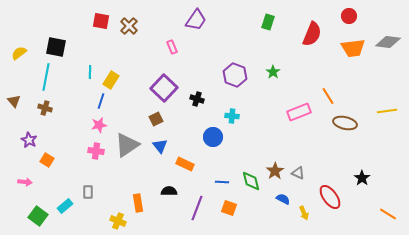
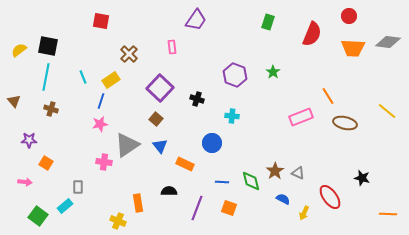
brown cross at (129, 26): moved 28 px down
black square at (56, 47): moved 8 px left, 1 px up
pink rectangle at (172, 47): rotated 16 degrees clockwise
orange trapezoid at (353, 48): rotated 10 degrees clockwise
yellow semicircle at (19, 53): moved 3 px up
cyan line at (90, 72): moved 7 px left, 5 px down; rotated 24 degrees counterclockwise
yellow rectangle at (111, 80): rotated 24 degrees clockwise
purple square at (164, 88): moved 4 px left
brown cross at (45, 108): moved 6 px right, 1 px down
yellow line at (387, 111): rotated 48 degrees clockwise
pink rectangle at (299, 112): moved 2 px right, 5 px down
brown square at (156, 119): rotated 24 degrees counterclockwise
pink star at (99, 125): moved 1 px right, 1 px up
blue circle at (213, 137): moved 1 px left, 6 px down
purple star at (29, 140): rotated 28 degrees counterclockwise
pink cross at (96, 151): moved 8 px right, 11 px down
orange square at (47, 160): moved 1 px left, 3 px down
black star at (362, 178): rotated 21 degrees counterclockwise
gray rectangle at (88, 192): moved 10 px left, 5 px up
yellow arrow at (304, 213): rotated 48 degrees clockwise
orange line at (388, 214): rotated 30 degrees counterclockwise
